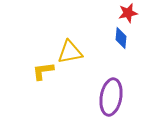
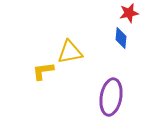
red star: moved 1 px right
